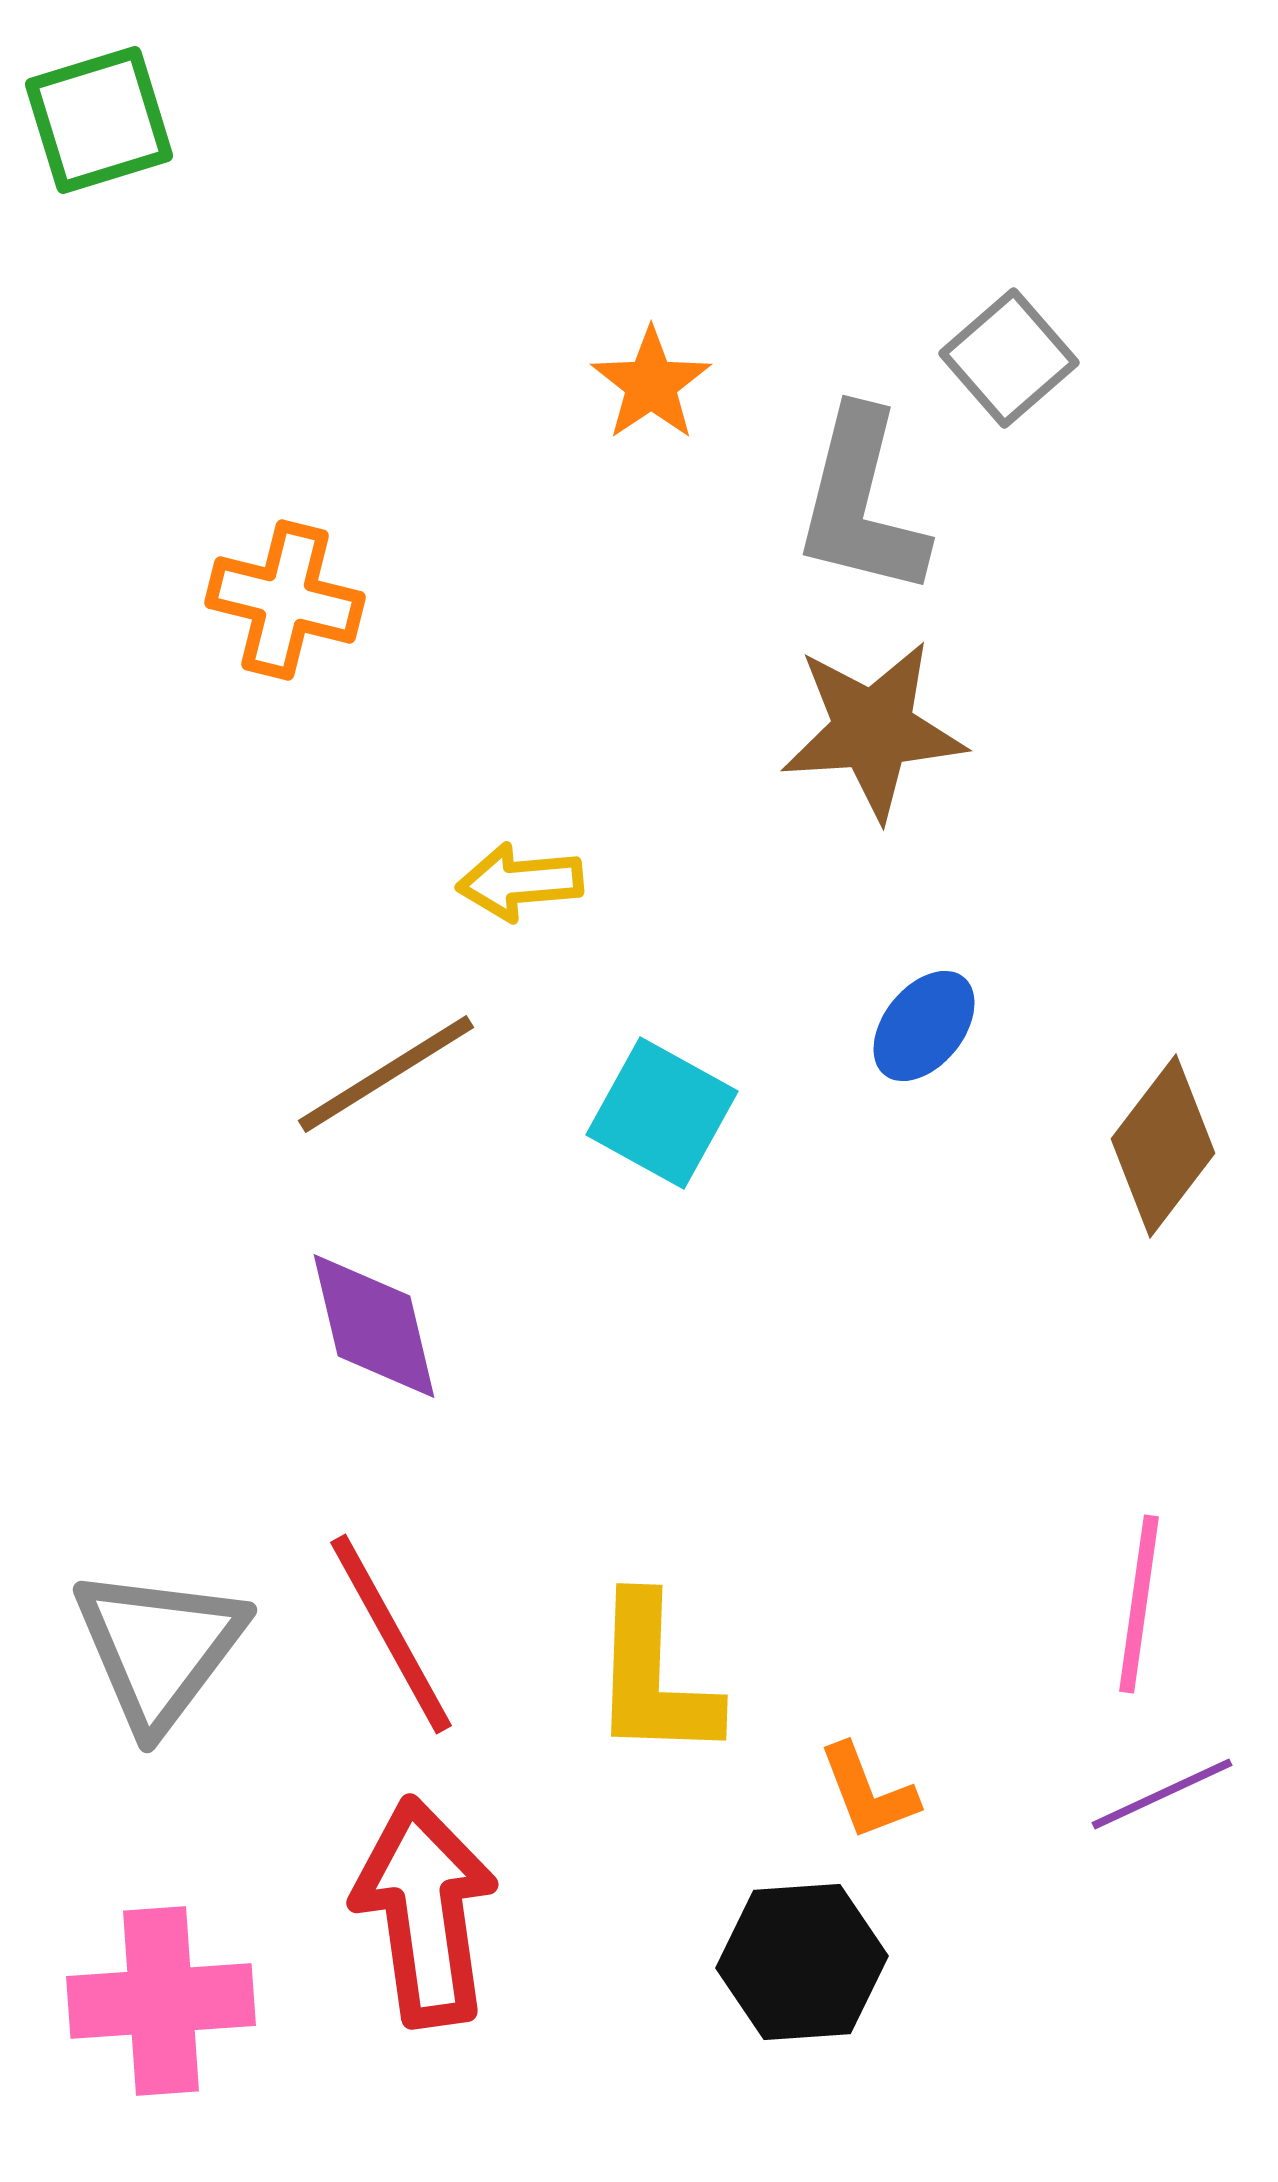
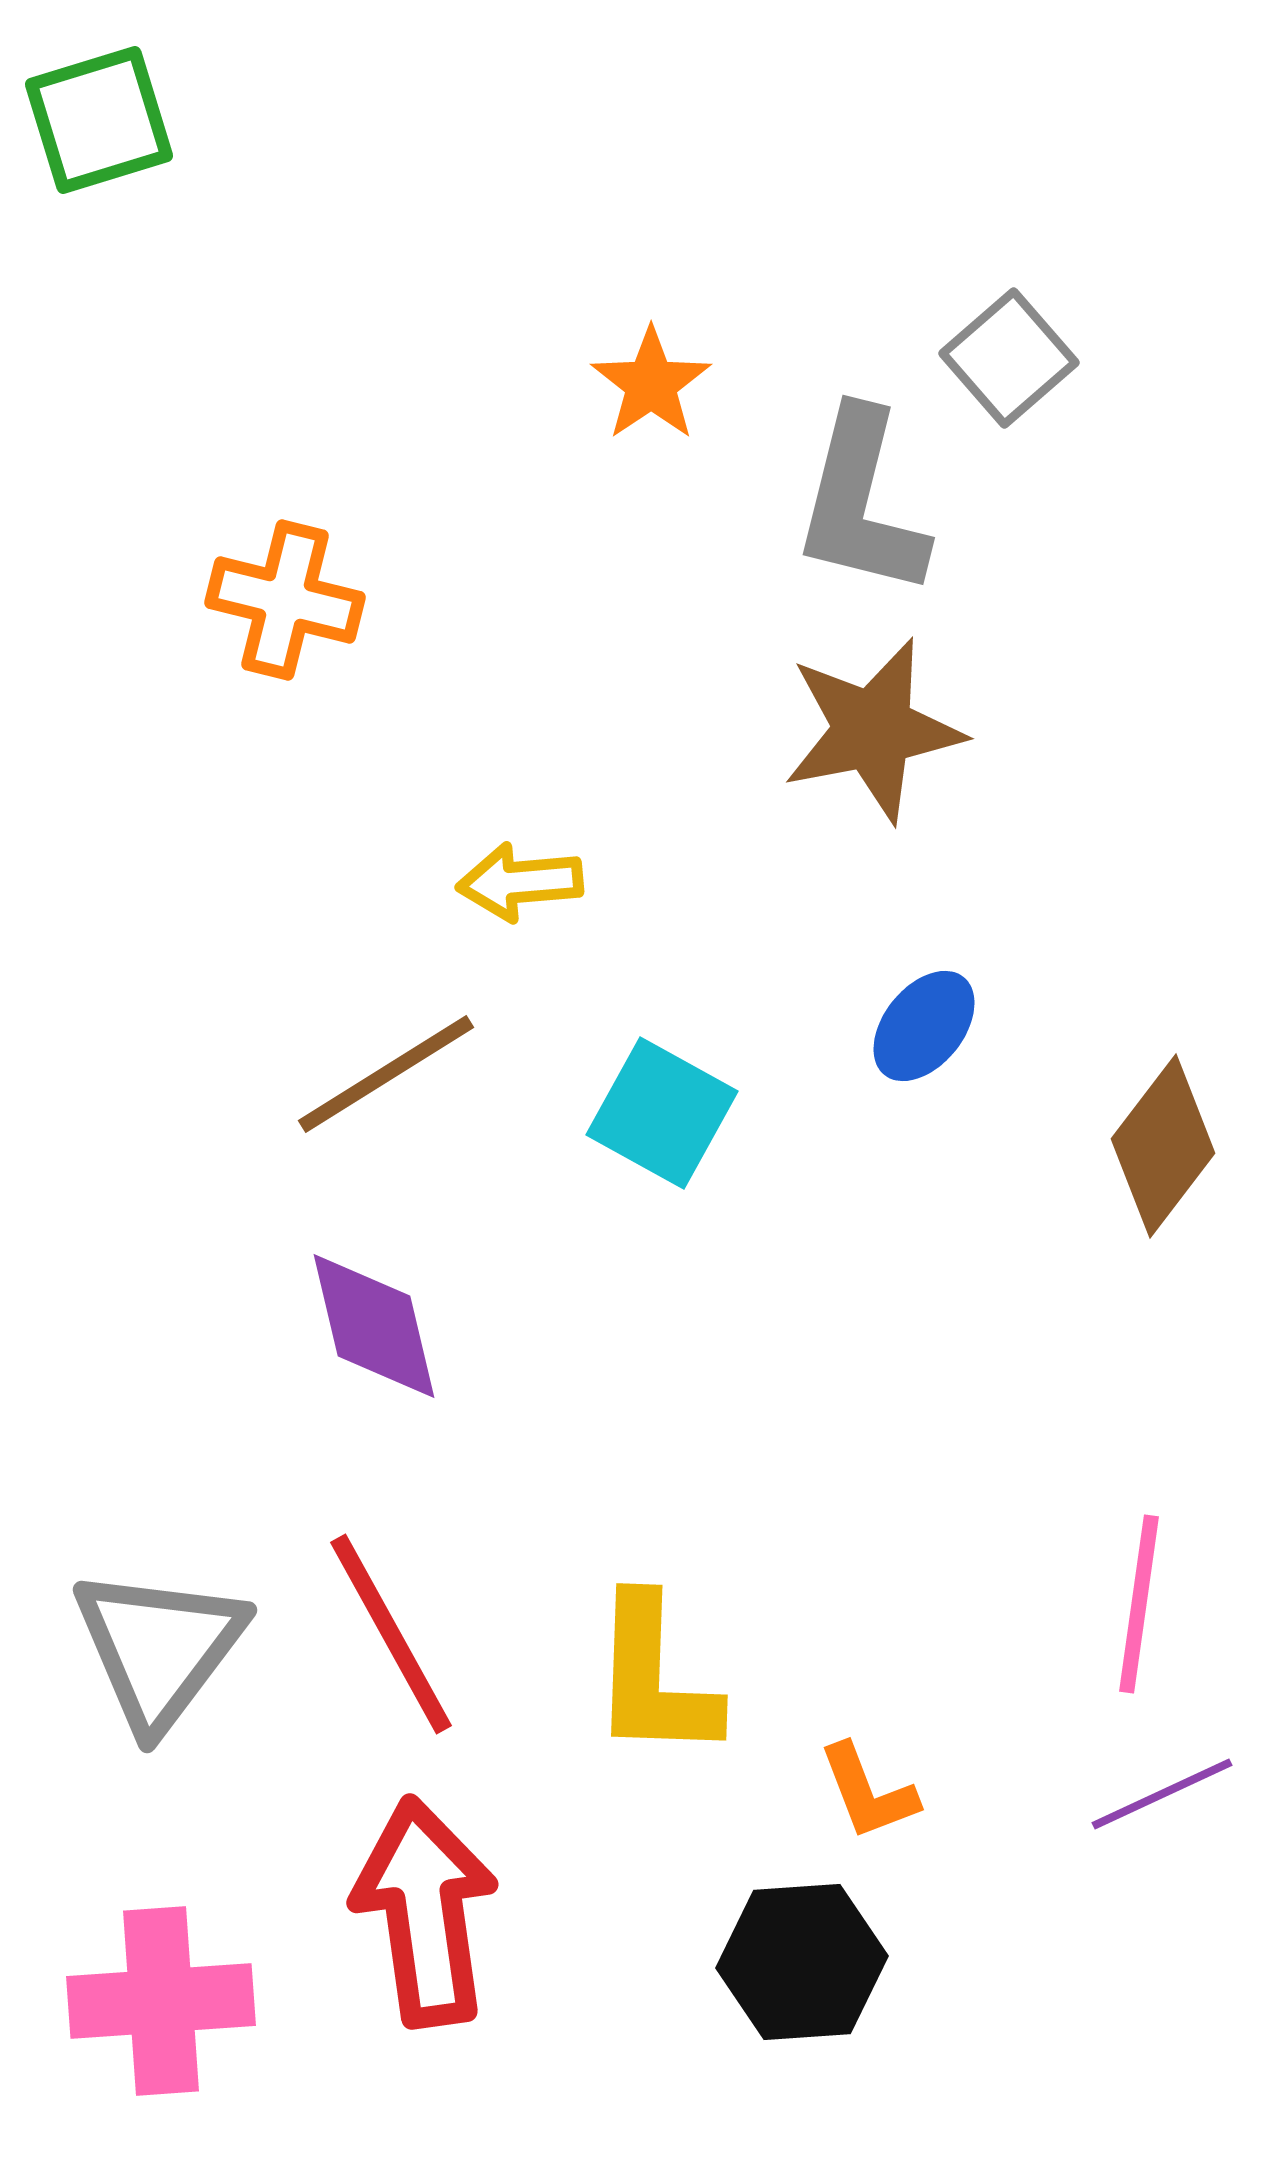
brown star: rotated 7 degrees counterclockwise
